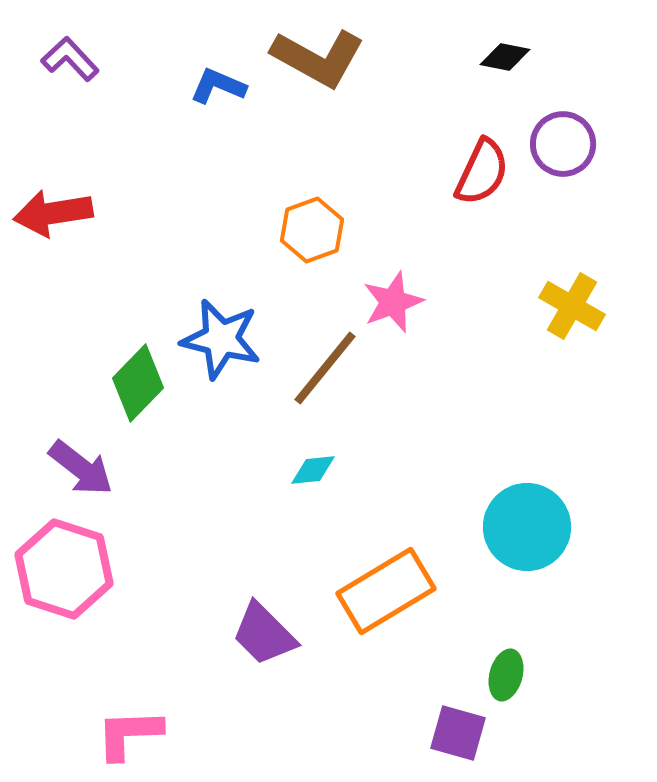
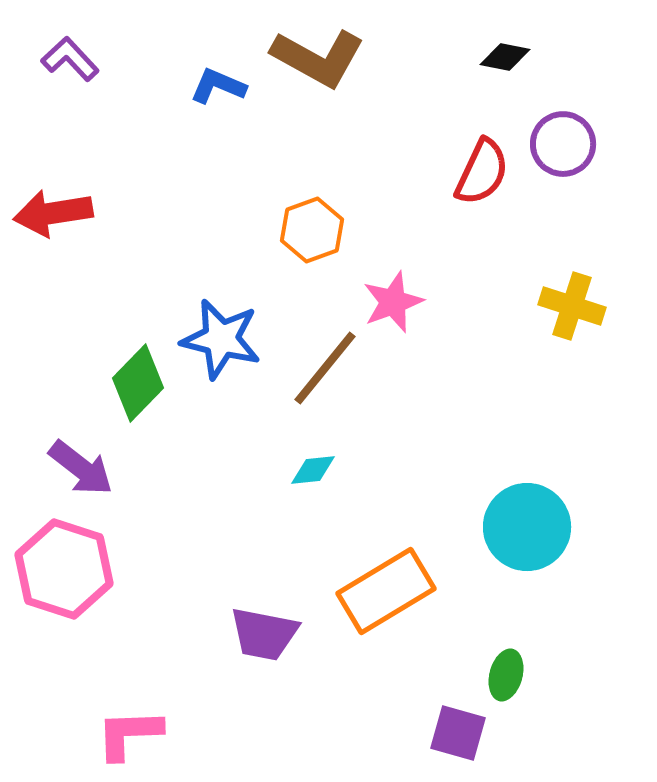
yellow cross: rotated 12 degrees counterclockwise
purple trapezoid: rotated 34 degrees counterclockwise
